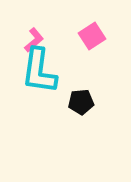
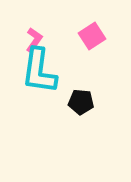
pink L-shape: rotated 15 degrees counterclockwise
black pentagon: rotated 10 degrees clockwise
